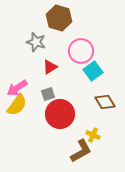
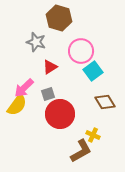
pink arrow: moved 7 px right; rotated 10 degrees counterclockwise
